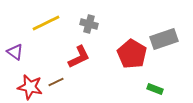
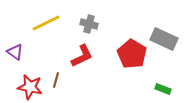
gray rectangle: rotated 44 degrees clockwise
red L-shape: moved 3 px right, 1 px up
brown line: moved 2 px up; rotated 49 degrees counterclockwise
green rectangle: moved 8 px right
